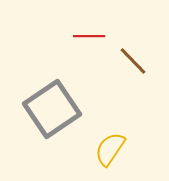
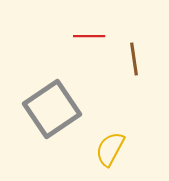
brown line: moved 1 px right, 2 px up; rotated 36 degrees clockwise
yellow semicircle: rotated 6 degrees counterclockwise
